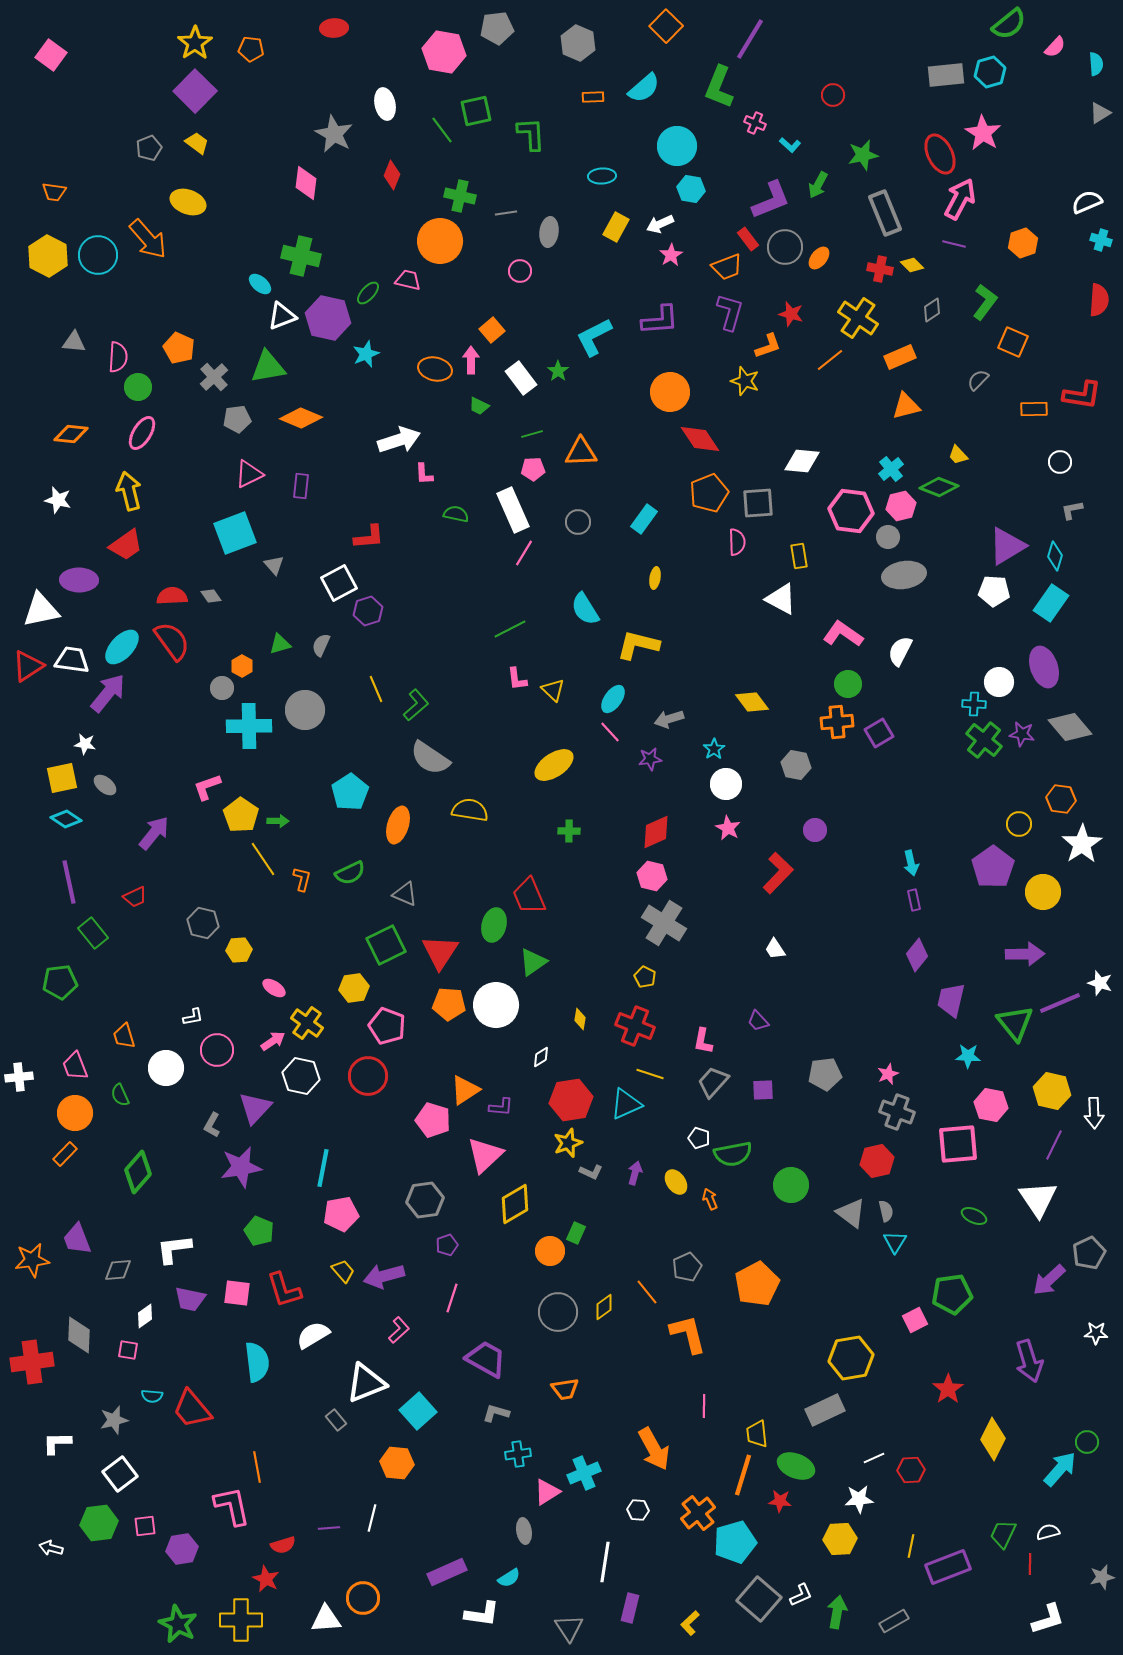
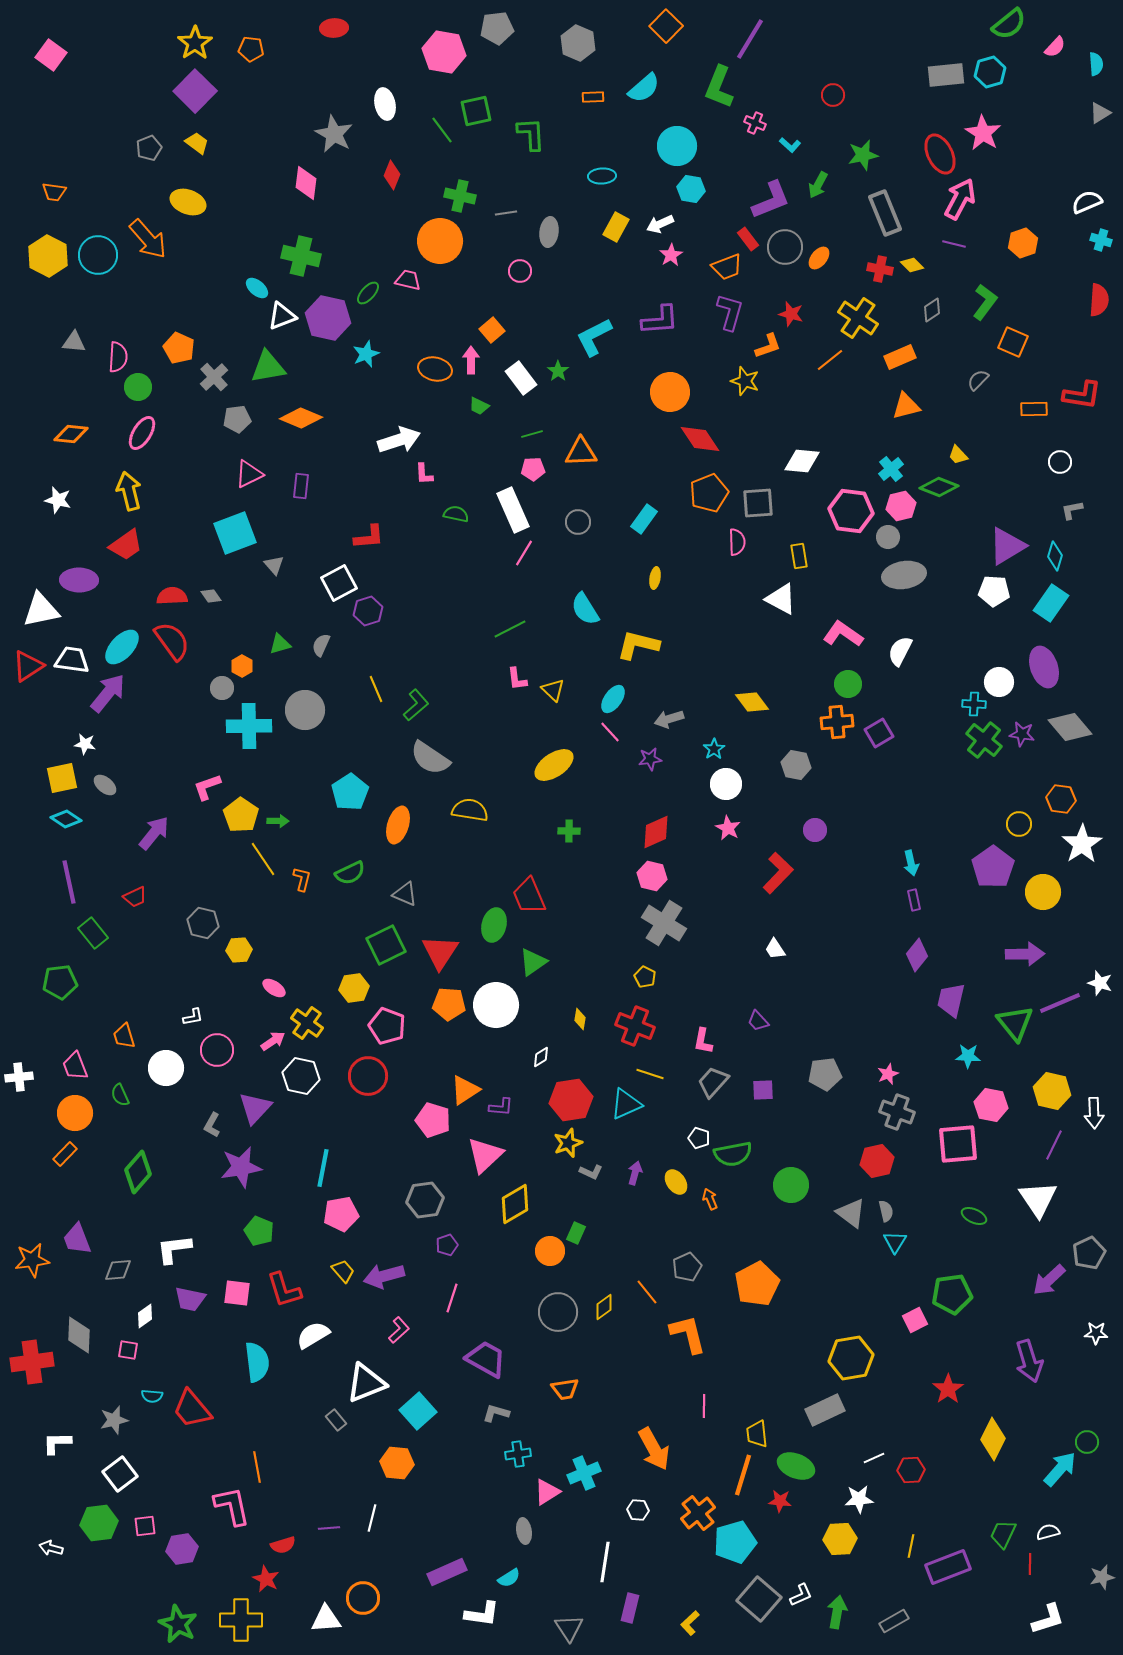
cyan ellipse at (260, 284): moved 3 px left, 4 px down
